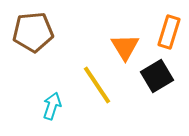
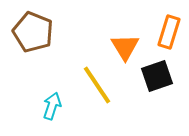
brown pentagon: rotated 27 degrees clockwise
black square: rotated 12 degrees clockwise
